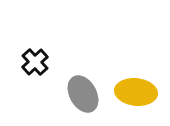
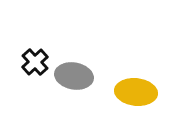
gray ellipse: moved 9 px left, 18 px up; rotated 51 degrees counterclockwise
